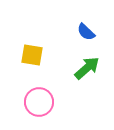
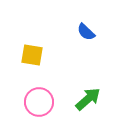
green arrow: moved 1 px right, 31 px down
